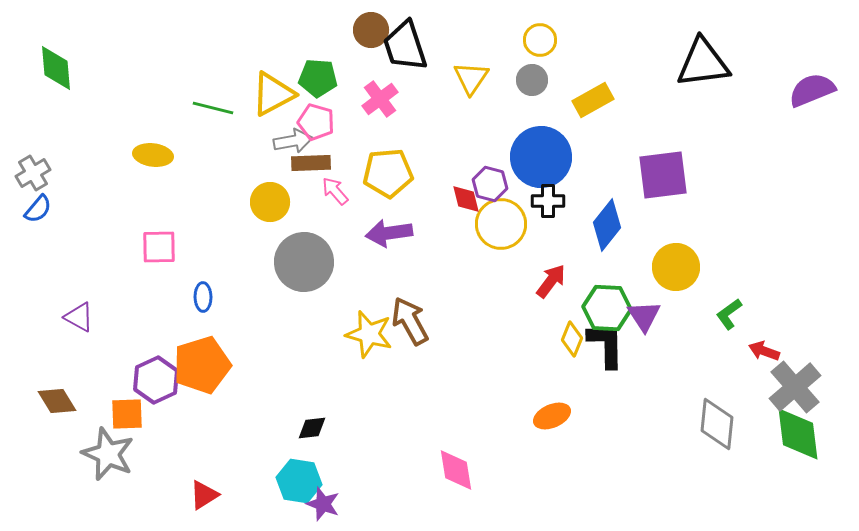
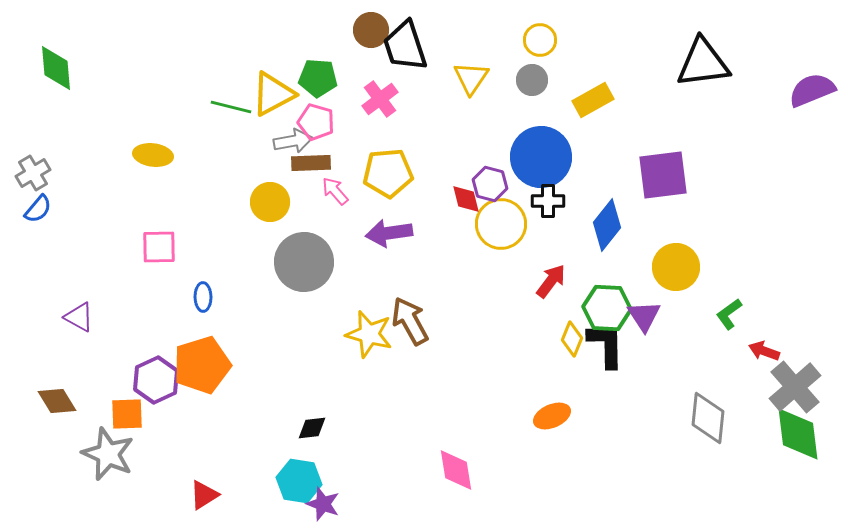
green line at (213, 108): moved 18 px right, 1 px up
gray diamond at (717, 424): moved 9 px left, 6 px up
